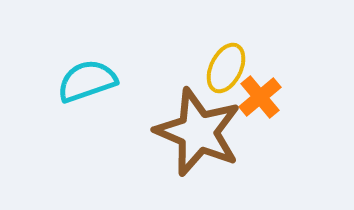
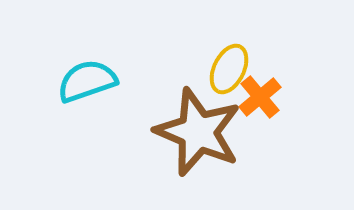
yellow ellipse: moved 3 px right, 1 px down
